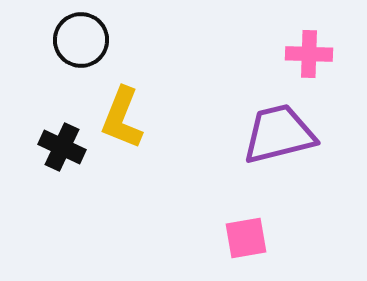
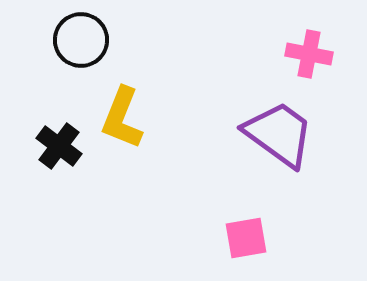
pink cross: rotated 9 degrees clockwise
purple trapezoid: rotated 50 degrees clockwise
black cross: moved 3 px left, 1 px up; rotated 12 degrees clockwise
